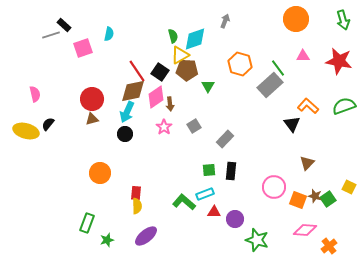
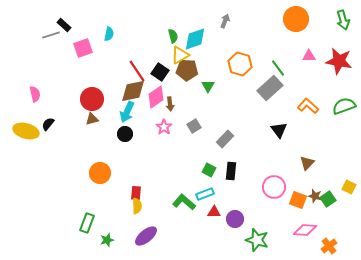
pink triangle at (303, 56): moved 6 px right
gray rectangle at (270, 85): moved 3 px down
black triangle at (292, 124): moved 13 px left, 6 px down
green square at (209, 170): rotated 32 degrees clockwise
